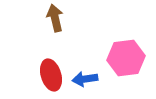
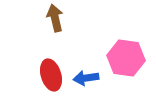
pink hexagon: rotated 15 degrees clockwise
blue arrow: moved 1 px right, 1 px up
